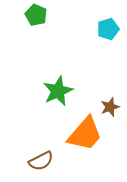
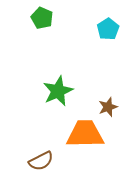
green pentagon: moved 6 px right, 3 px down
cyan pentagon: rotated 15 degrees counterclockwise
brown star: moved 2 px left
orange trapezoid: rotated 132 degrees counterclockwise
